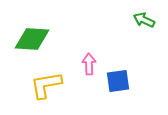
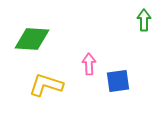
green arrow: rotated 65 degrees clockwise
yellow L-shape: rotated 28 degrees clockwise
